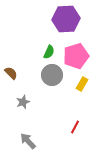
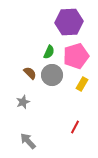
purple hexagon: moved 3 px right, 3 px down
brown semicircle: moved 19 px right
